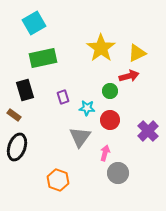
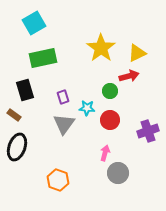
purple cross: rotated 25 degrees clockwise
gray triangle: moved 16 px left, 13 px up
